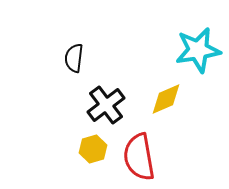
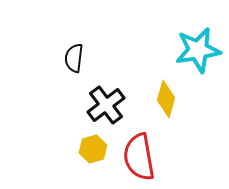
yellow diamond: rotated 51 degrees counterclockwise
